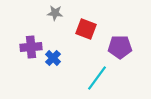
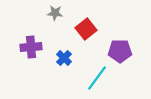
red square: rotated 30 degrees clockwise
purple pentagon: moved 4 px down
blue cross: moved 11 px right
